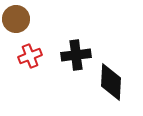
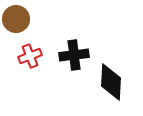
black cross: moved 2 px left
